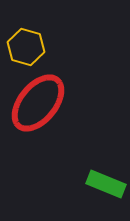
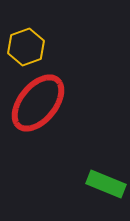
yellow hexagon: rotated 24 degrees clockwise
